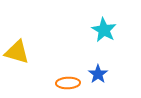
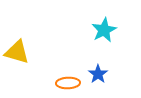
cyan star: rotated 15 degrees clockwise
